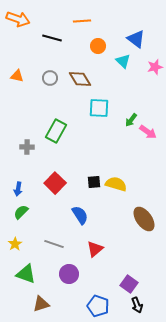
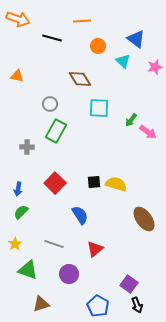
gray circle: moved 26 px down
green triangle: moved 2 px right, 4 px up
blue pentagon: rotated 10 degrees clockwise
